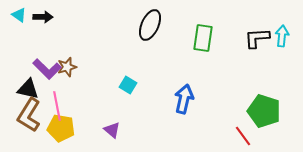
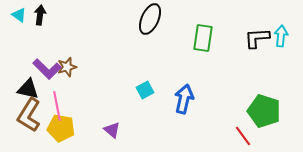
black arrow: moved 3 px left, 2 px up; rotated 84 degrees counterclockwise
black ellipse: moved 6 px up
cyan arrow: moved 1 px left
cyan square: moved 17 px right, 5 px down; rotated 30 degrees clockwise
